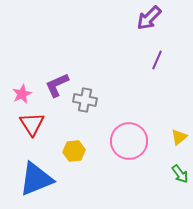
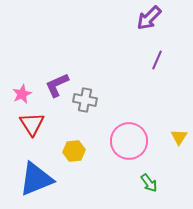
yellow triangle: rotated 18 degrees counterclockwise
green arrow: moved 31 px left, 9 px down
